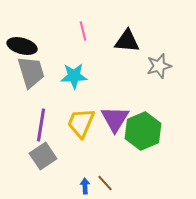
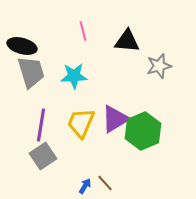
purple triangle: rotated 28 degrees clockwise
blue arrow: rotated 35 degrees clockwise
